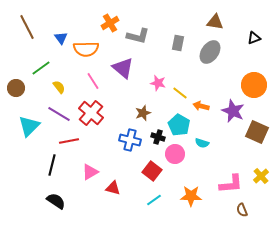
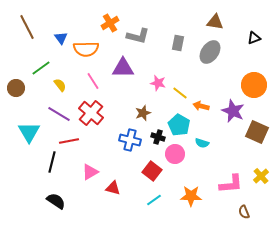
purple triangle: rotated 40 degrees counterclockwise
yellow semicircle: moved 1 px right, 2 px up
cyan triangle: moved 6 px down; rotated 15 degrees counterclockwise
black line: moved 3 px up
brown semicircle: moved 2 px right, 2 px down
